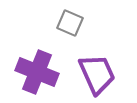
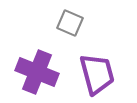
purple trapezoid: rotated 9 degrees clockwise
